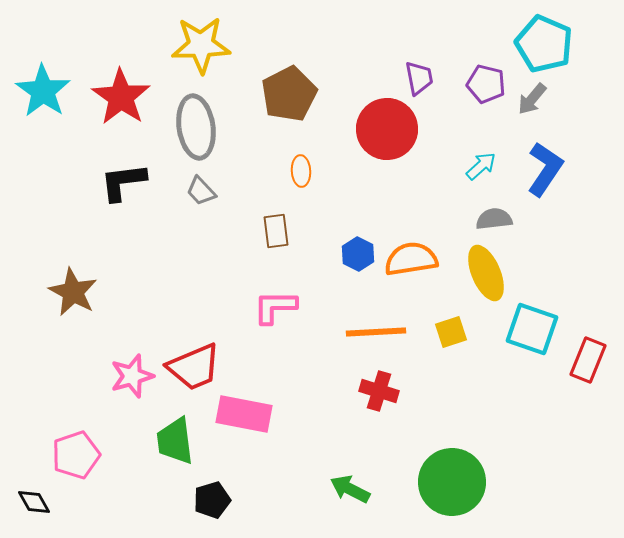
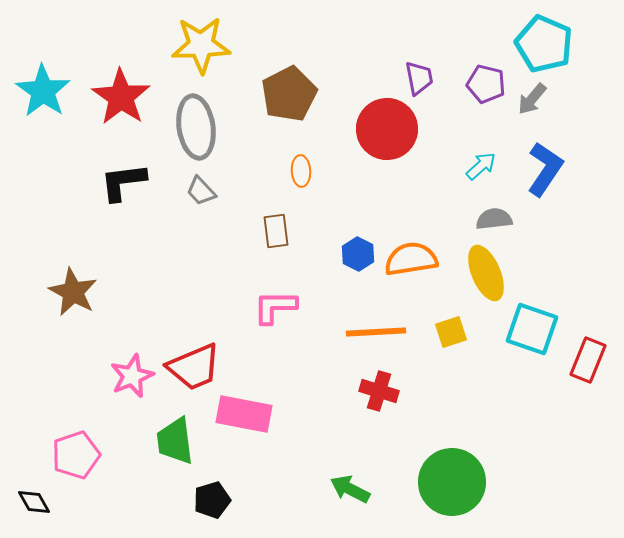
pink star: rotated 6 degrees counterclockwise
